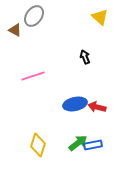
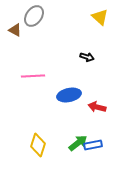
black arrow: moved 2 px right; rotated 128 degrees clockwise
pink line: rotated 15 degrees clockwise
blue ellipse: moved 6 px left, 9 px up
